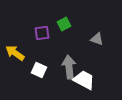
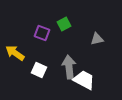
purple square: rotated 28 degrees clockwise
gray triangle: rotated 32 degrees counterclockwise
